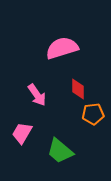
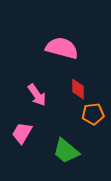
pink semicircle: rotated 32 degrees clockwise
green trapezoid: moved 6 px right
